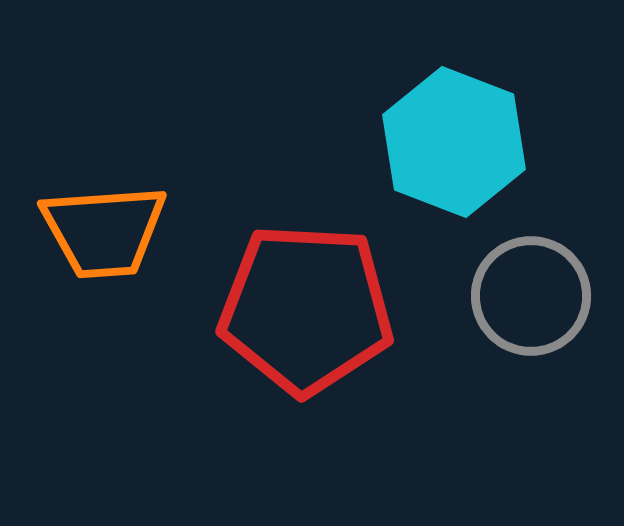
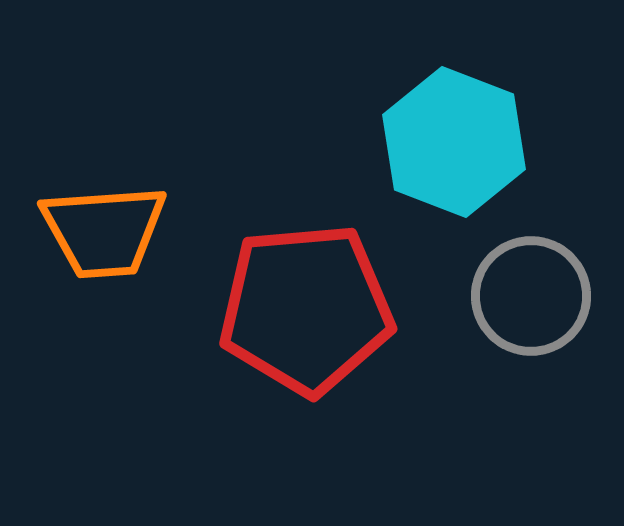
red pentagon: rotated 8 degrees counterclockwise
